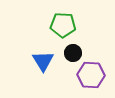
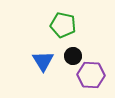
green pentagon: rotated 10 degrees clockwise
black circle: moved 3 px down
